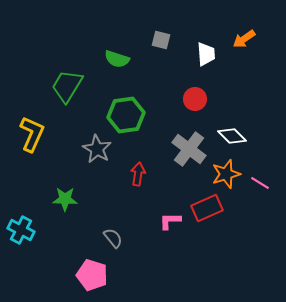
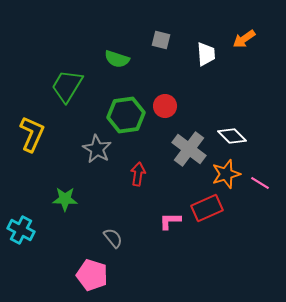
red circle: moved 30 px left, 7 px down
